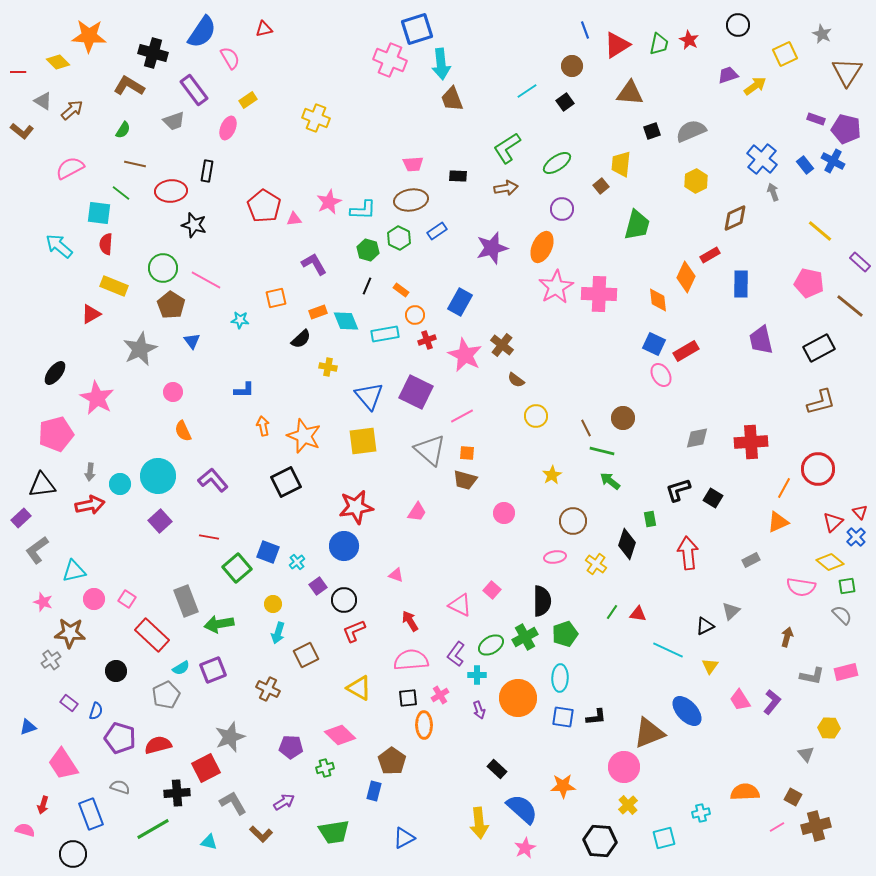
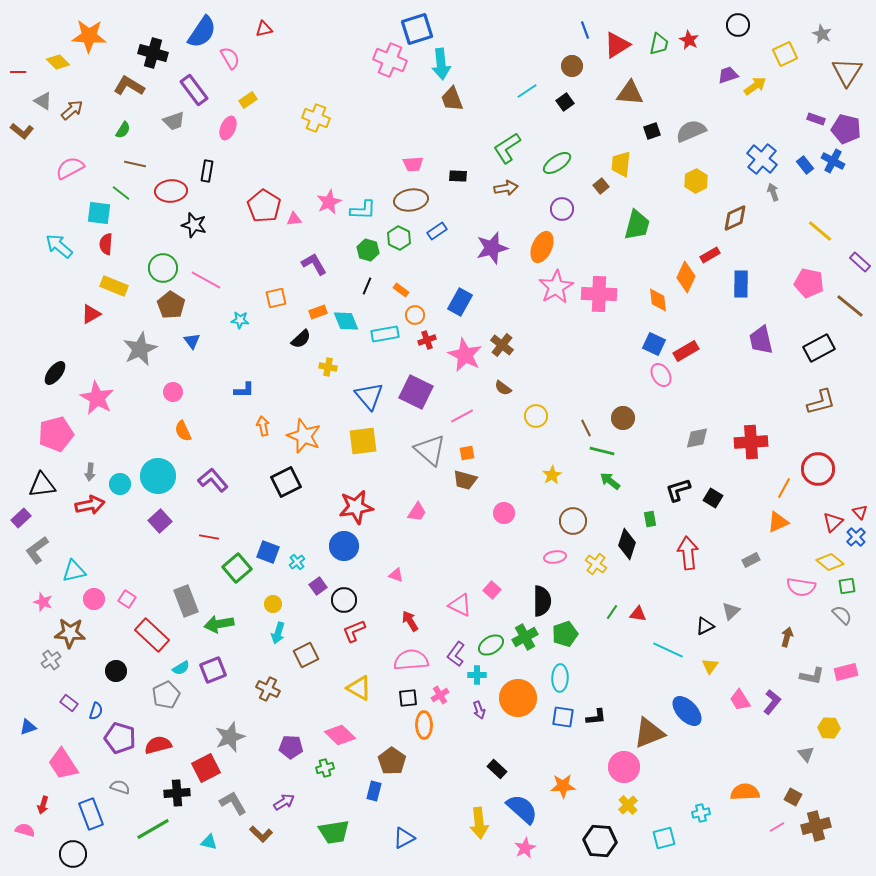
brown semicircle at (516, 380): moved 13 px left, 8 px down
orange square at (467, 453): rotated 14 degrees counterclockwise
